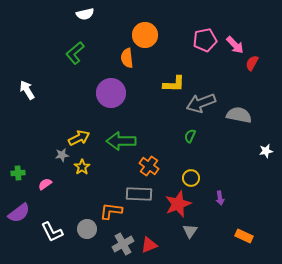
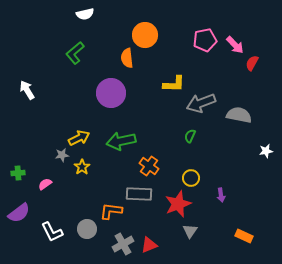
green arrow: rotated 12 degrees counterclockwise
purple arrow: moved 1 px right, 3 px up
